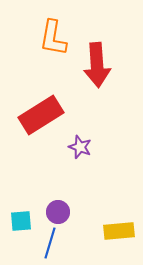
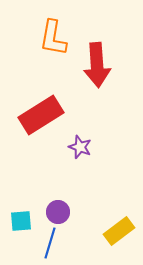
yellow rectangle: rotated 32 degrees counterclockwise
